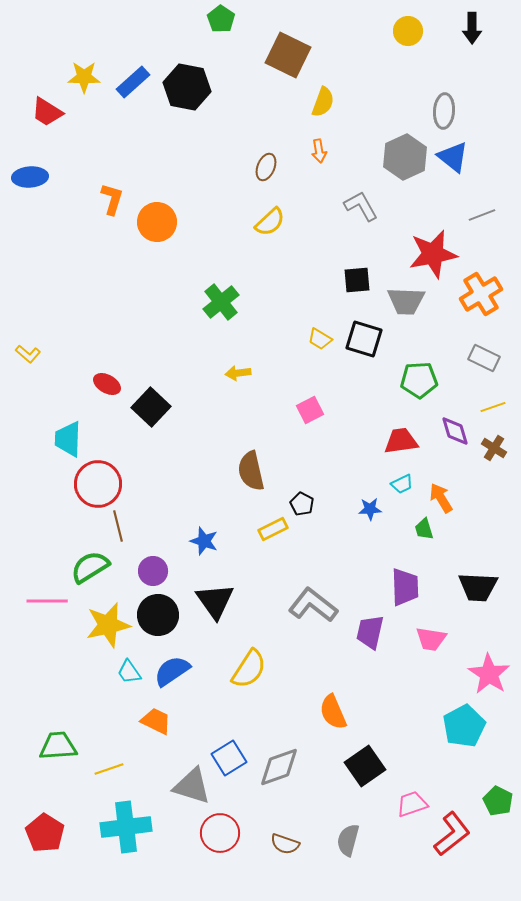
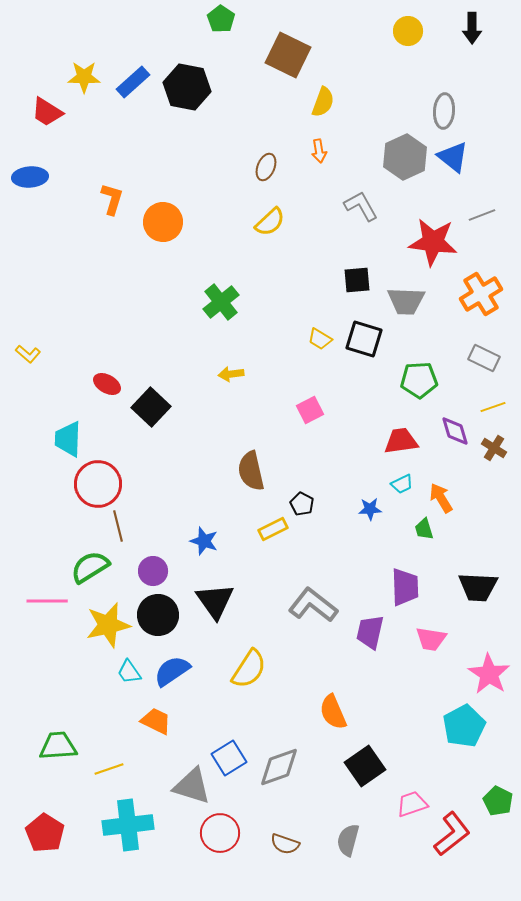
orange circle at (157, 222): moved 6 px right
red star at (433, 254): moved 12 px up; rotated 18 degrees clockwise
yellow arrow at (238, 373): moved 7 px left, 1 px down
cyan cross at (126, 827): moved 2 px right, 2 px up
